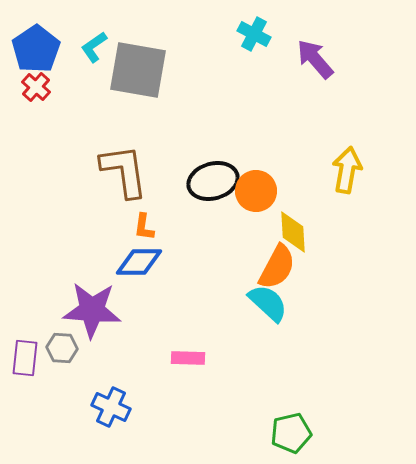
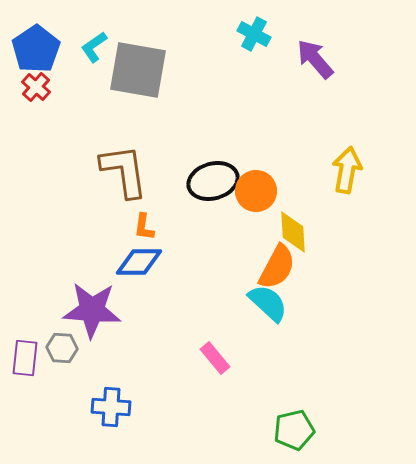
pink rectangle: moved 27 px right; rotated 48 degrees clockwise
blue cross: rotated 21 degrees counterclockwise
green pentagon: moved 3 px right, 3 px up
